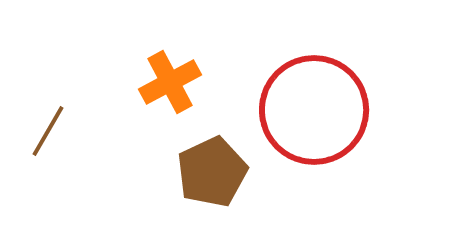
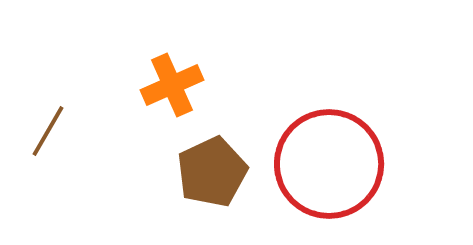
orange cross: moved 2 px right, 3 px down; rotated 4 degrees clockwise
red circle: moved 15 px right, 54 px down
